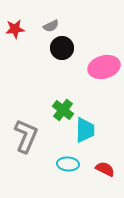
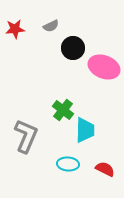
black circle: moved 11 px right
pink ellipse: rotated 36 degrees clockwise
